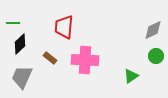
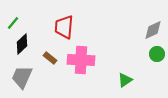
green line: rotated 48 degrees counterclockwise
black diamond: moved 2 px right
green circle: moved 1 px right, 2 px up
pink cross: moved 4 px left
green triangle: moved 6 px left, 4 px down
